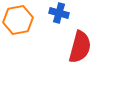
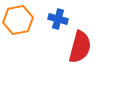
blue cross: moved 1 px left, 6 px down
